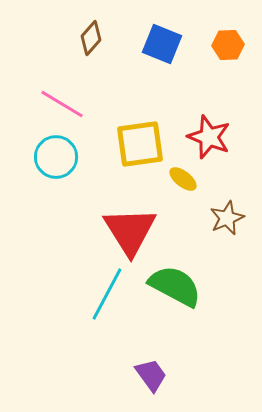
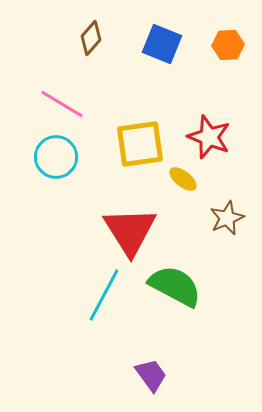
cyan line: moved 3 px left, 1 px down
